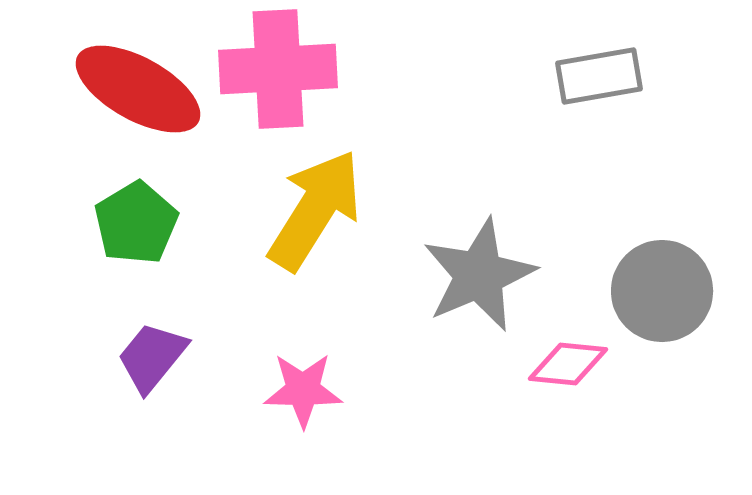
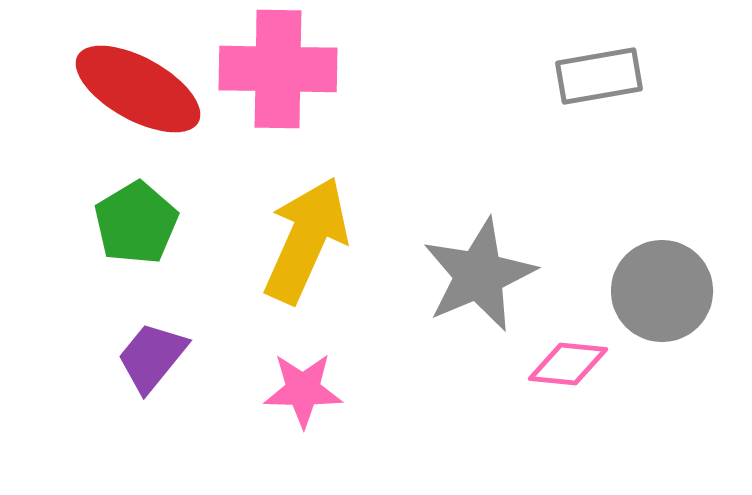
pink cross: rotated 4 degrees clockwise
yellow arrow: moved 9 px left, 30 px down; rotated 8 degrees counterclockwise
